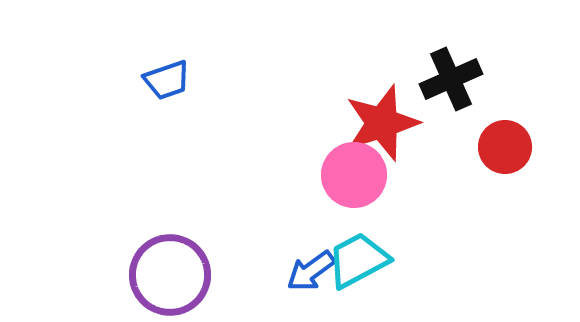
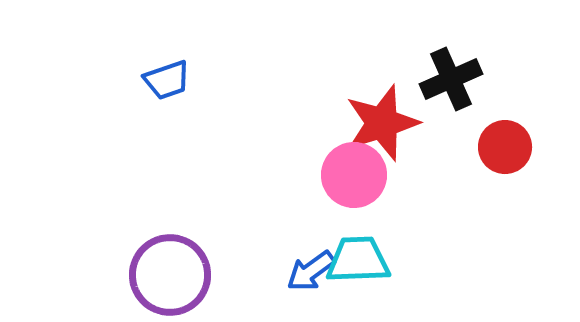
cyan trapezoid: rotated 26 degrees clockwise
